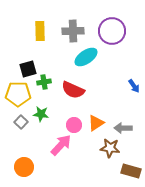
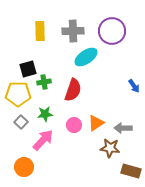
red semicircle: rotated 95 degrees counterclockwise
green star: moved 4 px right; rotated 14 degrees counterclockwise
pink arrow: moved 18 px left, 5 px up
